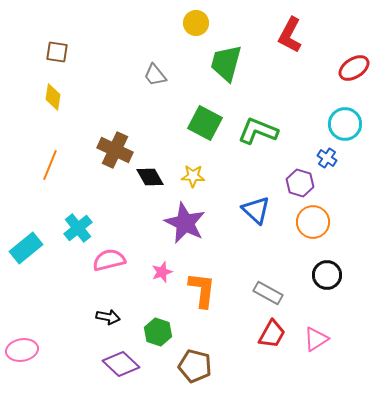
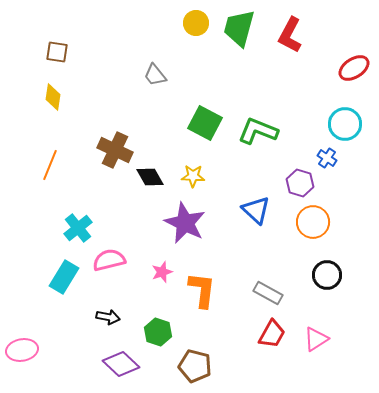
green trapezoid: moved 13 px right, 35 px up
cyan rectangle: moved 38 px right, 29 px down; rotated 20 degrees counterclockwise
